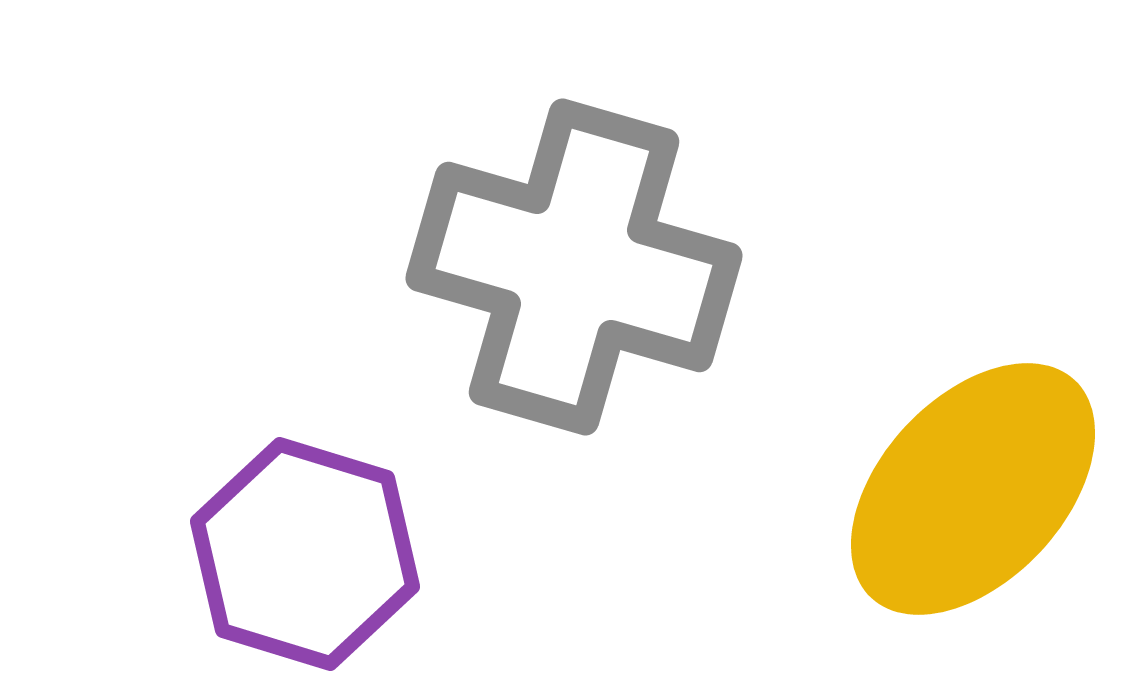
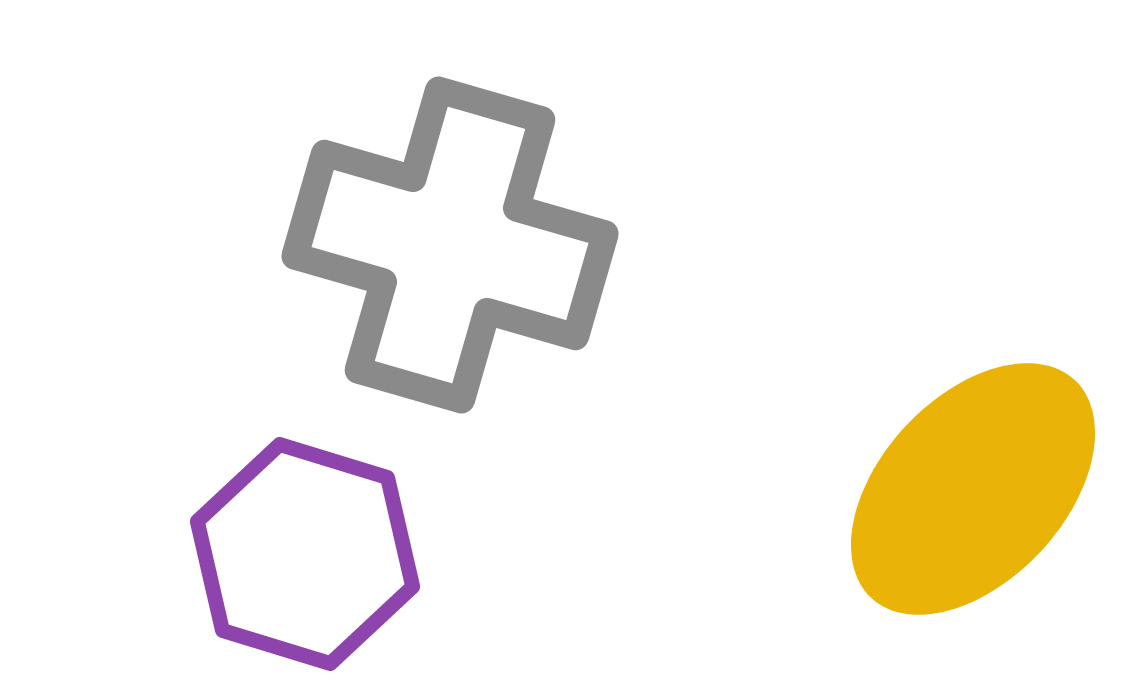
gray cross: moved 124 px left, 22 px up
